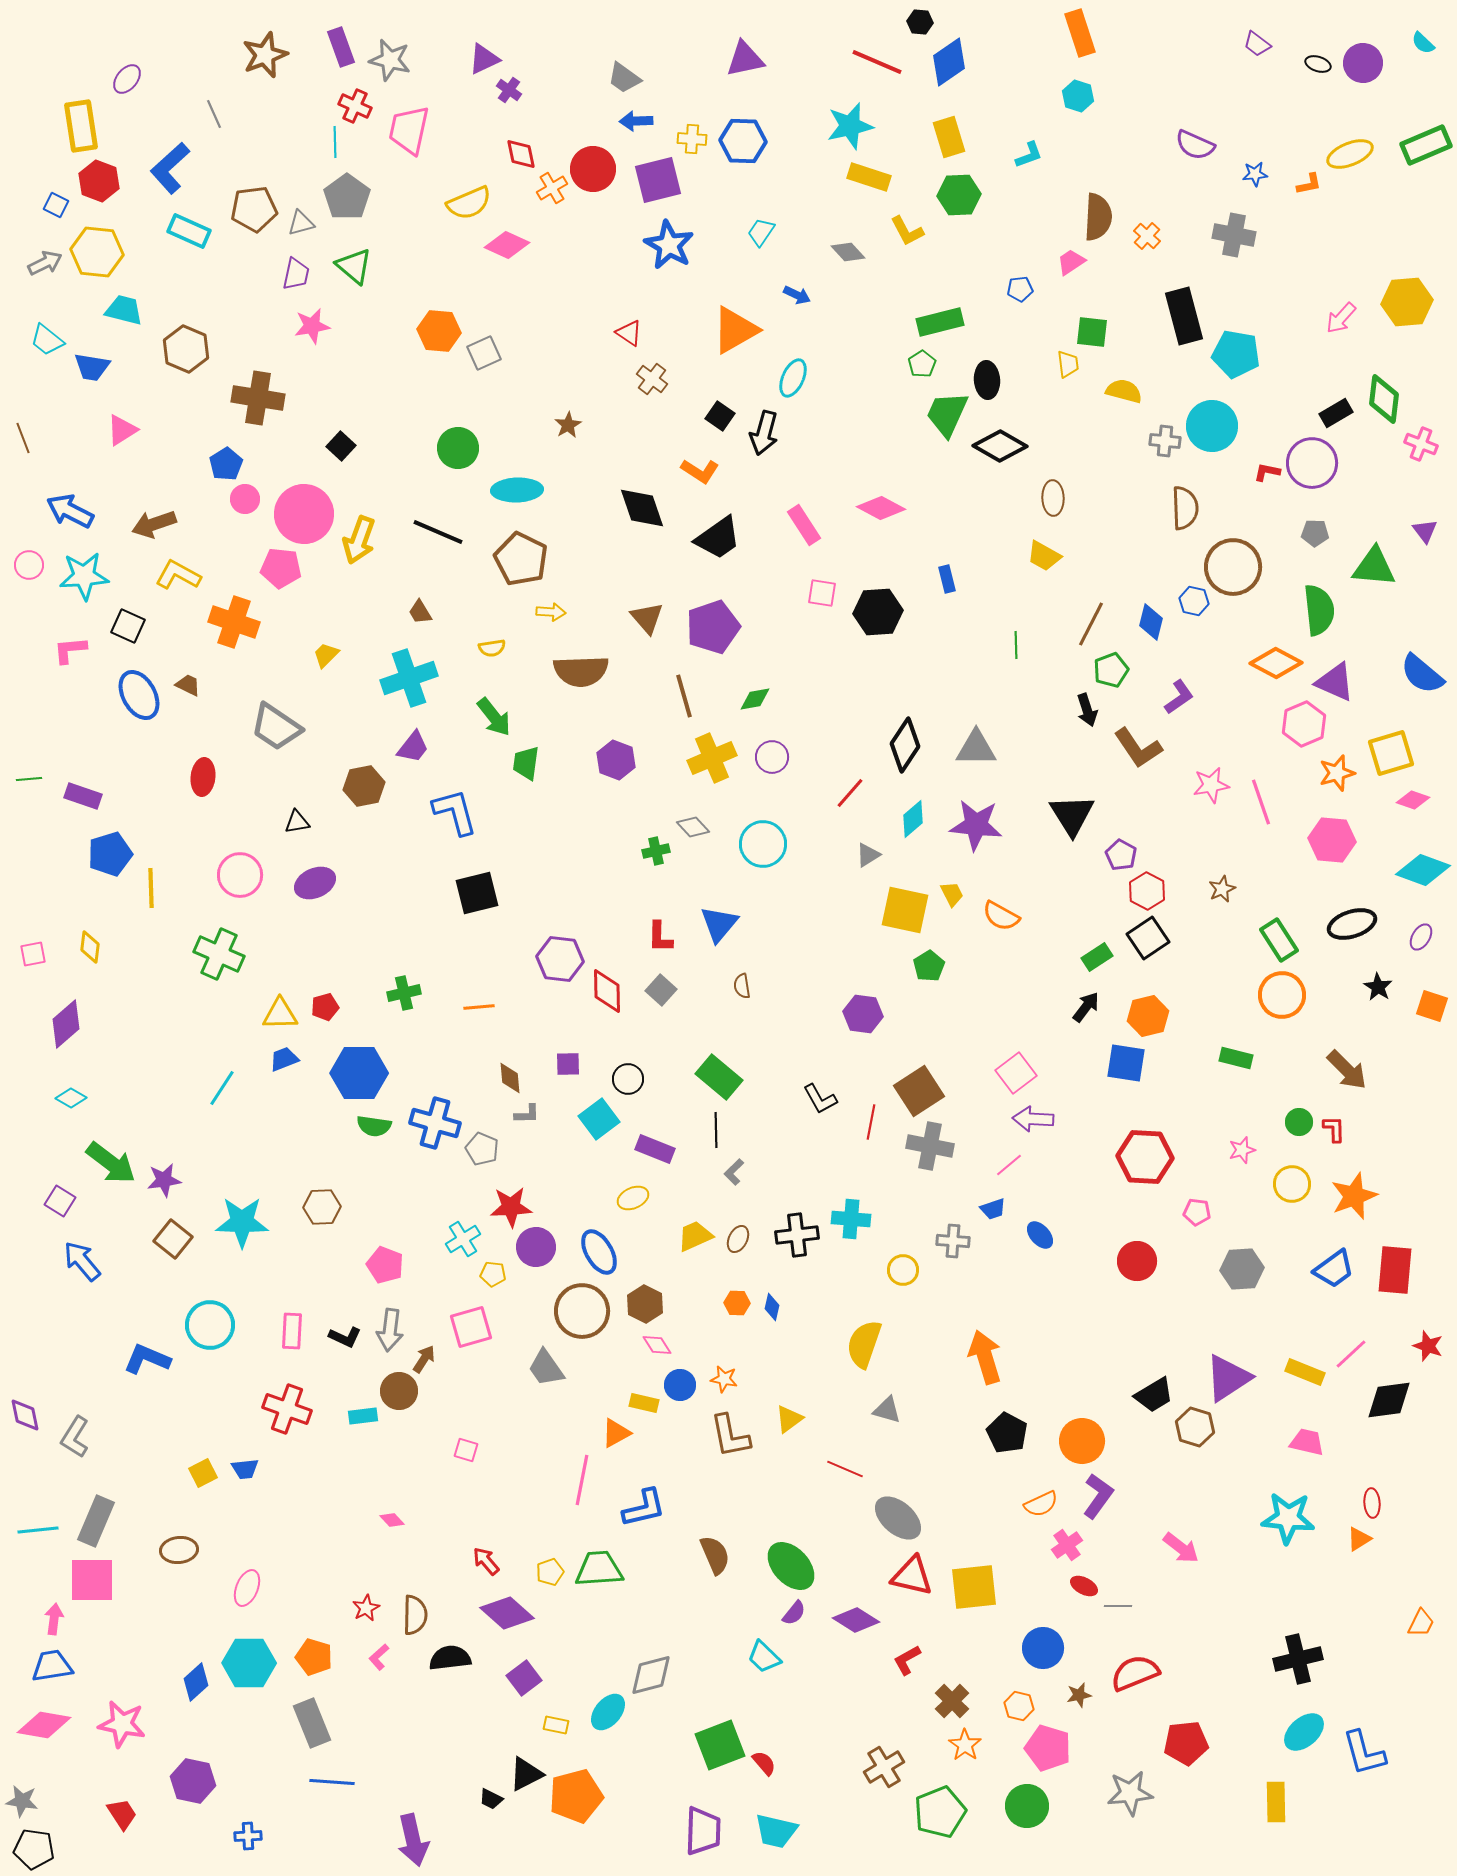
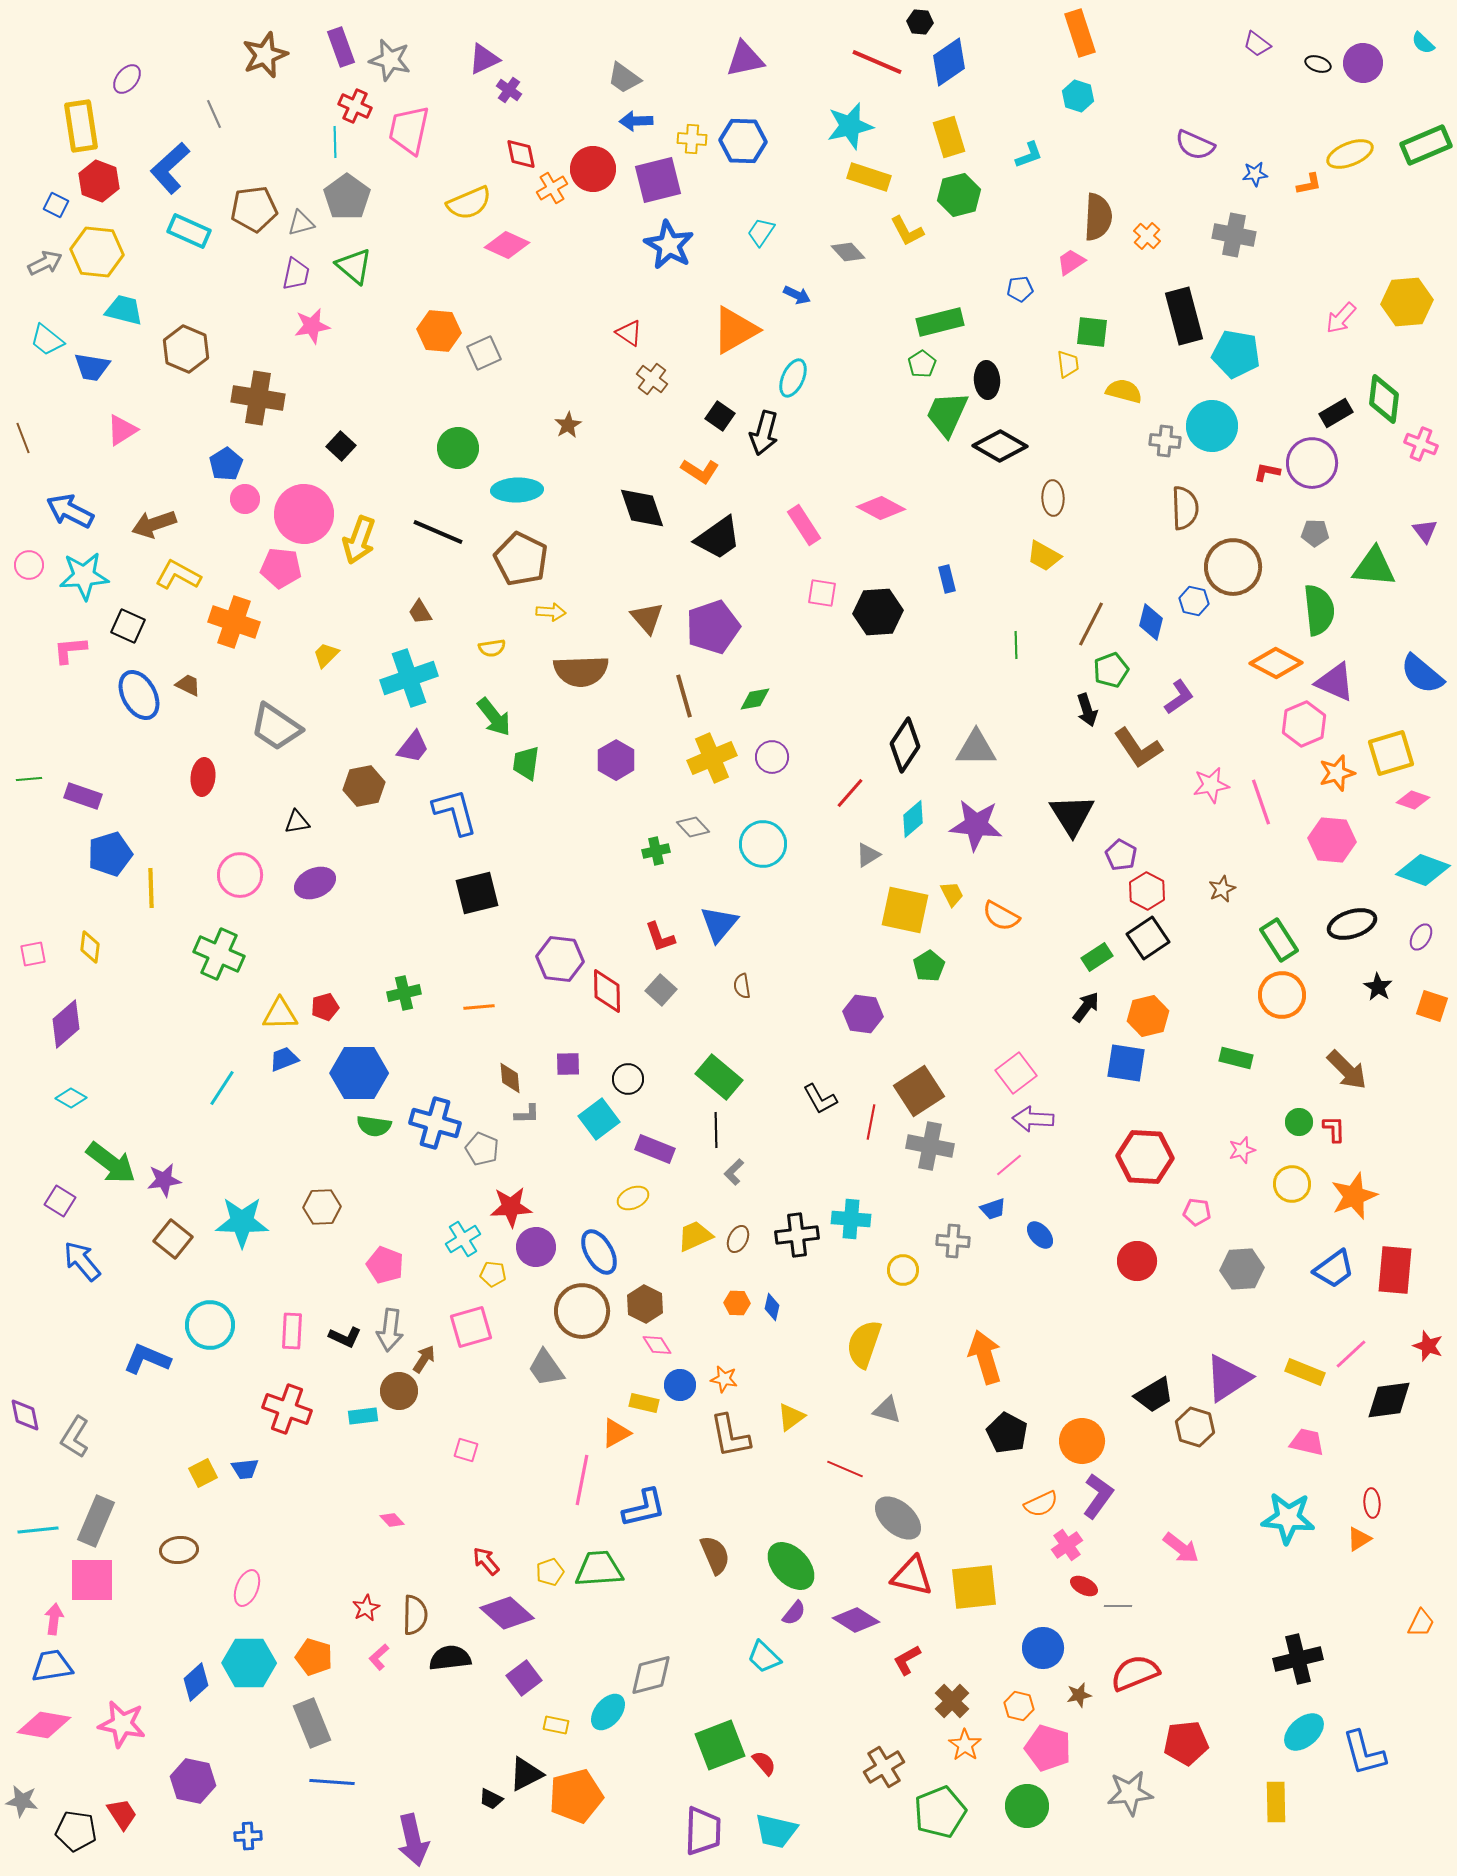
green hexagon at (959, 195): rotated 12 degrees counterclockwise
purple hexagon at (616, 760): rotated 9 degrees clockwise
red L-shape at (660, 937): rotated 20 degrees counterclockwise
yellow triangle at (789, 1419): moved 2 px right, 2 px up
black pentagon at (34, 1849): moved 42 px right, 18 px up
